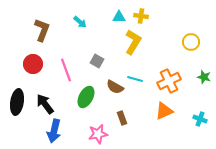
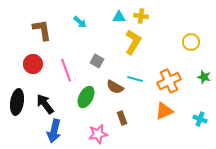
brown L-shape: rotated 30 degrees counterclockwise
